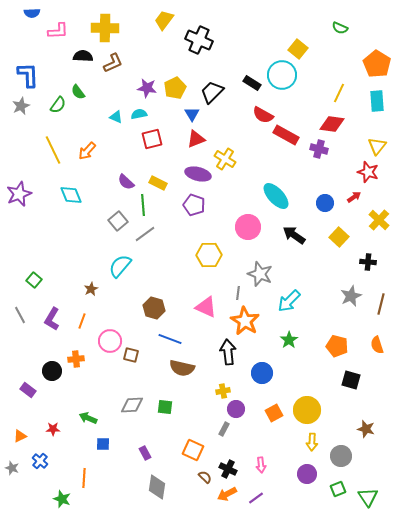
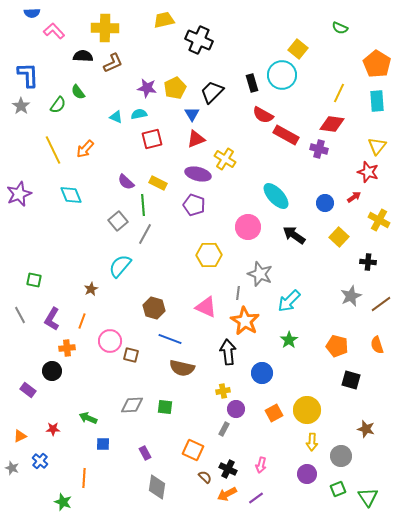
yellow trapezoid at (164, 20): rotated 40 degrees clockwise
pink L-shape at (58, 31): moved 4 px left; rotated 130 degrees counterclockwise
black rectangle at (252, 83): rotated 42 degrees clockwise
gray star at (21, 106): rotated 12 degrees counterclockwise
orange arrow at (87, 151): moved 2 px left, 2 px up
yellow cross at (379, 220): rotated 15 degrees counterclockwise
gray line at (145, 234): rotated 25 degrees counterclockwise
green square at (34, 280): rotated 28 degrees counterclockwise
brown line at (381, 304): rotated 40 degrees clockwise
orange cross at (76, 359): moved 9 px left, 11 px up
pink arrow at (261, 465): rotated 21 degrees clockwise
green star at (62, 499): moved 1 px right, 3 px down
